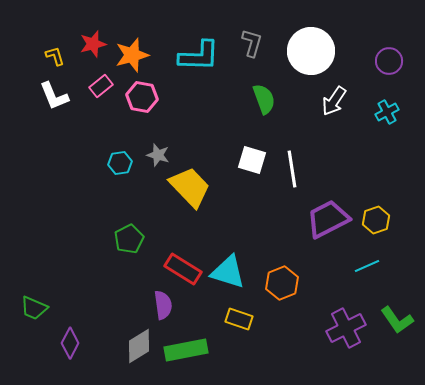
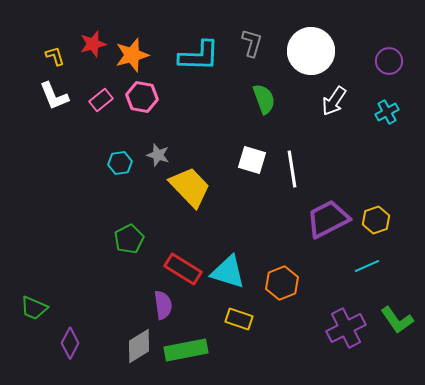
pink rectangle: moved 14 px down
